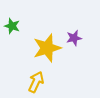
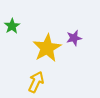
green star: rotated 21 degrees clockwise
yellow star: rotated 12 degrees counterclockwise
